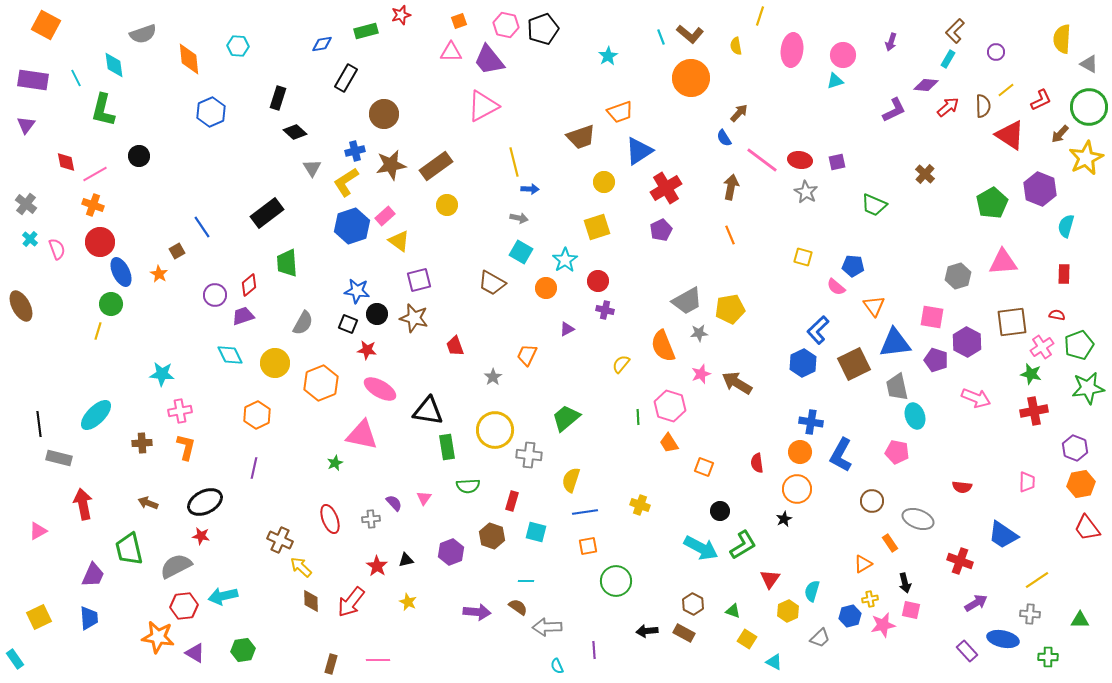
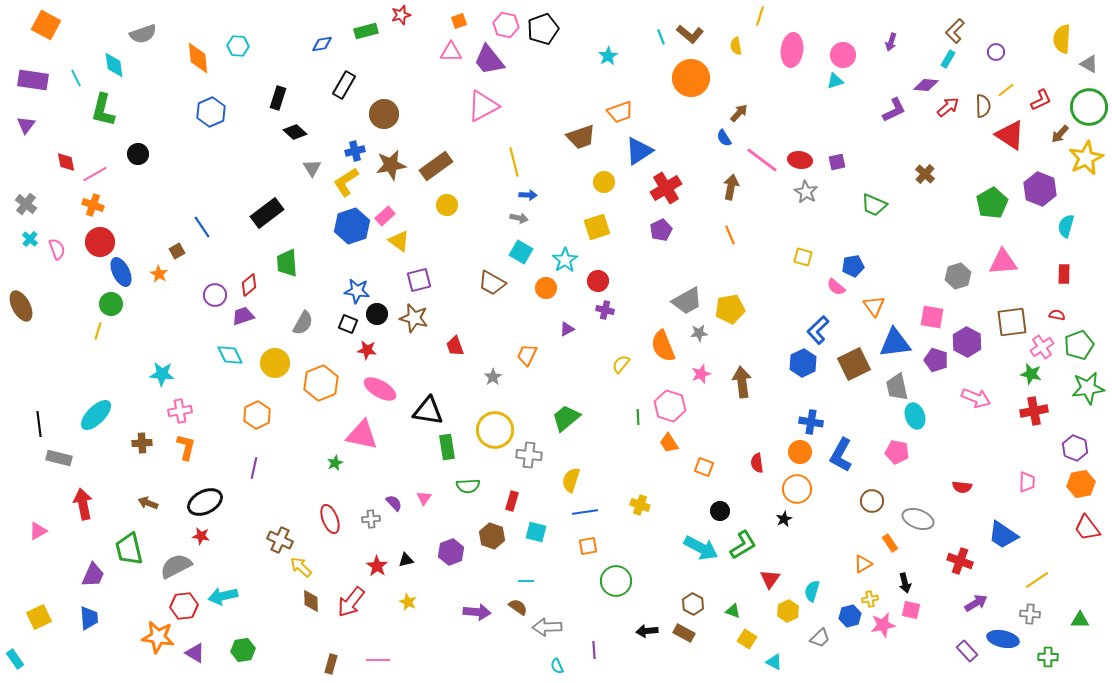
orange diamond at (189, 59): moved 9 px right, 1 px up
black rectangle at (346, 78): moved 2 px left, 7 px down
black circle at (139, 156): moved 1 px left, 2 px up
blue arrow at (530, 189): moved 2 px left, 6 px down
blue pentagon at (853, 266): rotated 15 degrees counterclockwise
brown arrow at (737, 383): moved 5 px right, 1 px up; rotated 52 degrees clockwise
